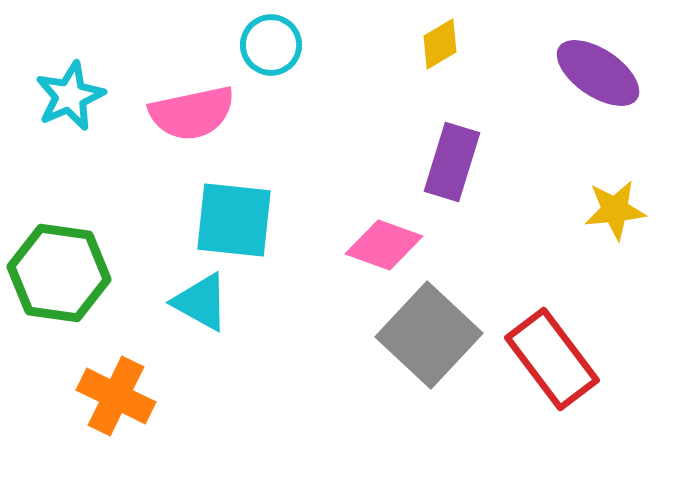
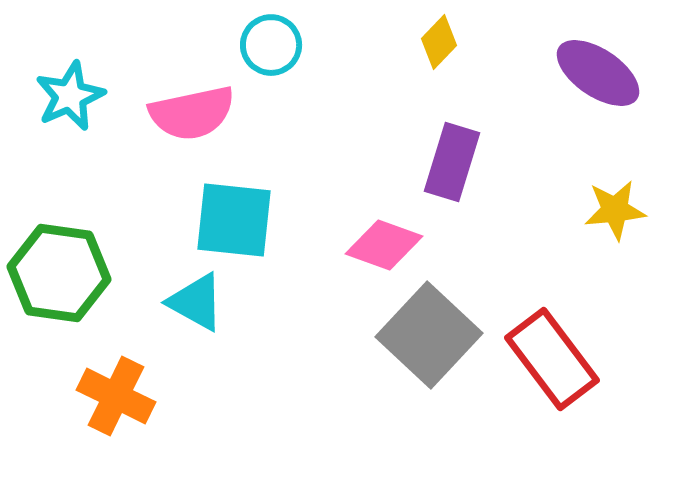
yellow diamond: moved 1 px left, 2 px up; rotated 16 degrees counterclockwise
cyan triangle: moved 5 px left
